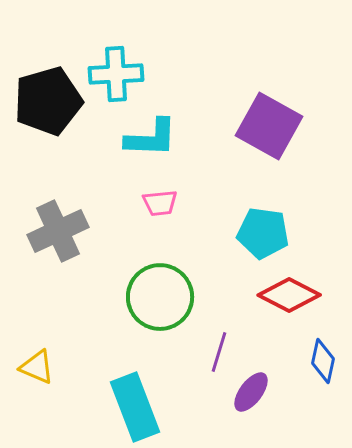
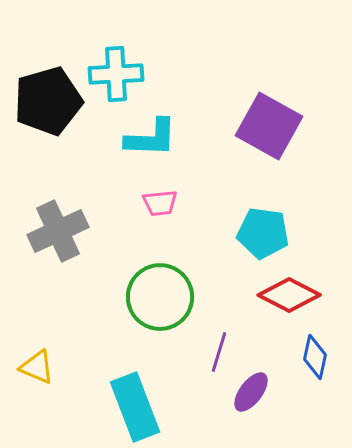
blue diamond: moved 8 px left, 4 px up
